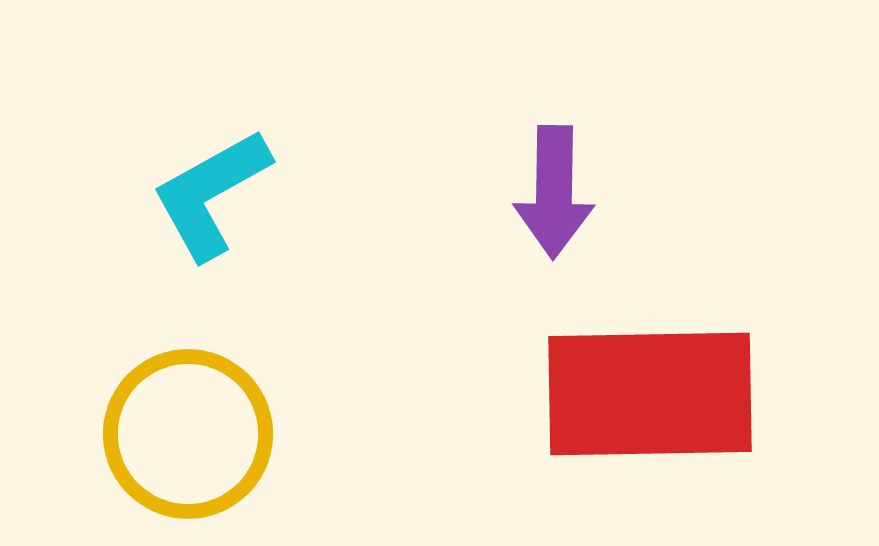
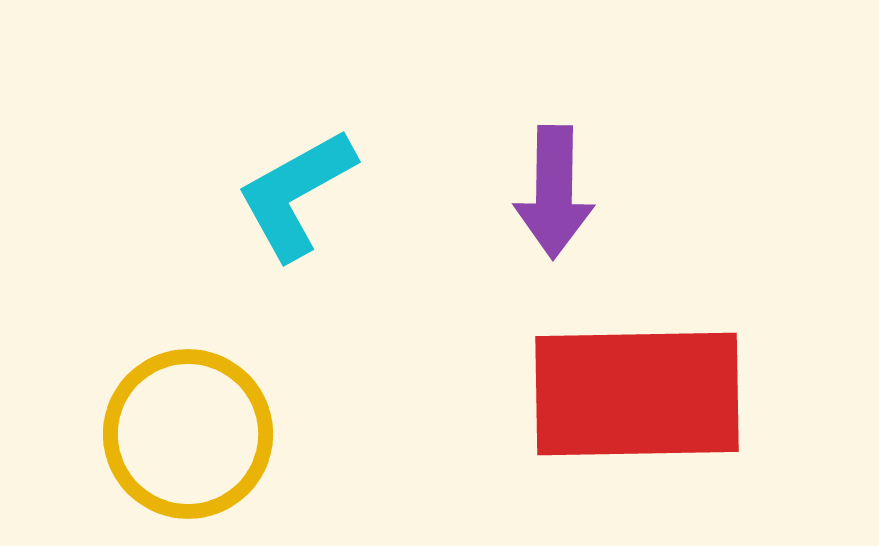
cyan L-shape: moved 85 px right
red rectangle: moved 13 px left
